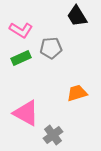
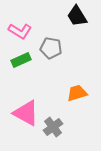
pink L-shape: moved 1 px left, 1 px down
gray pentagon: rotated 15 degrees clockwise
green rectangle: moved 2 px down
gray cross: moved 8 px up
